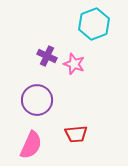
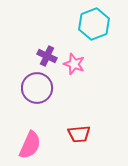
purple circle: moved 12 px up
red trapezoid: moved 3 px right
pink semicircle: moved 1 px left
